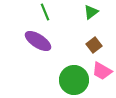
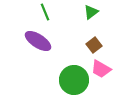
pink trapezoid: moved 1 px left, 2 px up
